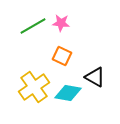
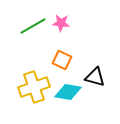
orange square: moved 4 px down
black triangle: rotated 15 degrees counterclockwise
yellow cross: rotated 16 degrees clockwise
cyan diamond: moved 1 px up
